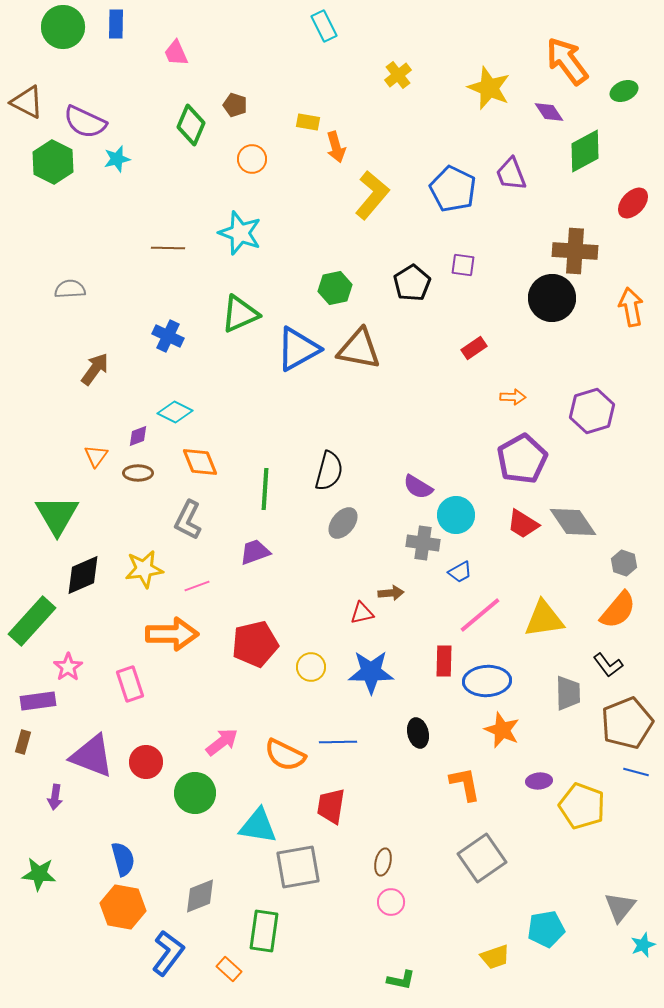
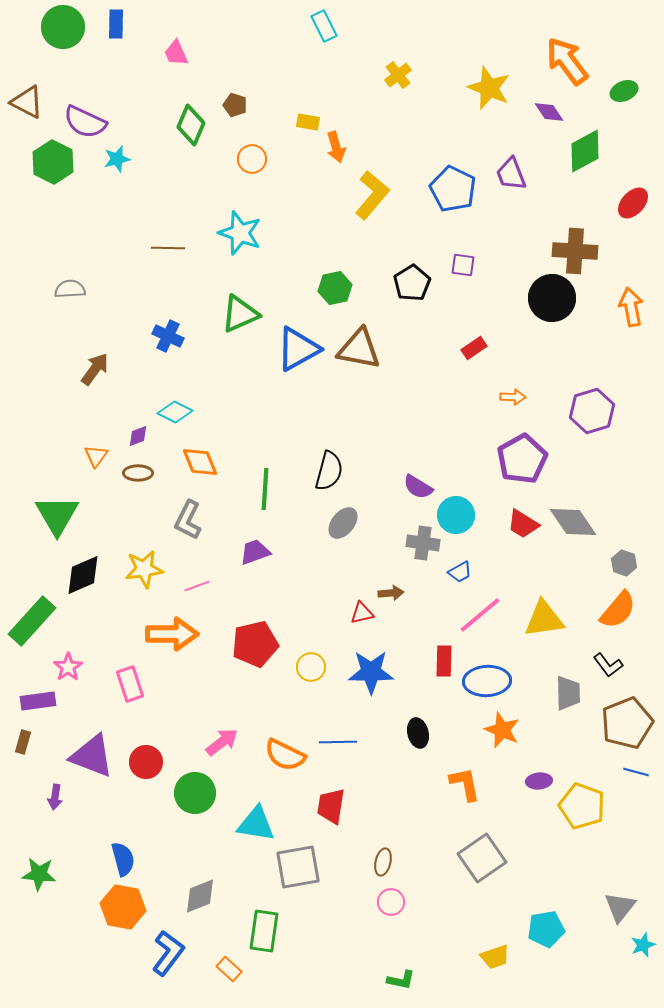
cyan triangle at (258, 826): moved 2 px left, 2 px up
